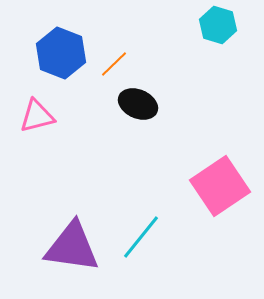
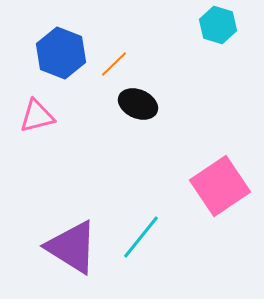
purple triangle: rotated 24 degrees clockwise
